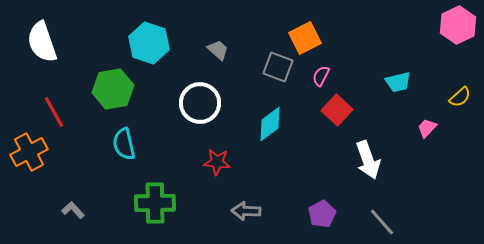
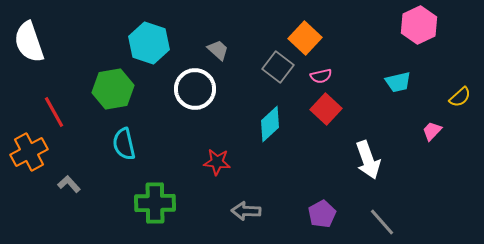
pink hexagon: moved 39 px left
orange square: rotated 20 degrees counterclockwise
white semicircle: moved 13 px left
gray square: rotated 16 degrees clockwise
pink semicircle: rotated 130 degrees counterclockwise
white circle: moved 5 px left, 14 px up
red square: moved 11 px left, 1 px up
cyan diamond: rotated 6 degrees counterclockwise
pink trapezoid: moved 5 px right, 3 px down
gray L-shape: moved 4 px left, 26 px up
